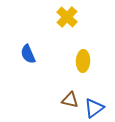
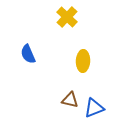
blue triangle: rotated 15 degrees clockwise
